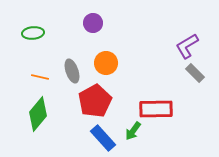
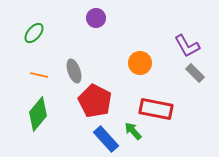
purple circle: moved 3 px right, 5 px up
green ellipse: moved 1 px right; rotated 45 degrees counterclockwise
purple L-shape: rotated 88 degrees counterclockwise
orange circle: moved 34 px right
gray ellipse: moved 2 px right
orange line: moved 1 px left, 2 px up
red pentagon: rotated 16 degrees counterclockwise
red rectangle: rotated 12 degrees clockwise
green arrow: rotated 102 degrees clockwise
blue rectangle: moved 3 px right, 1 px down
